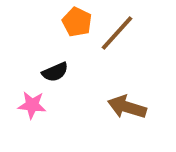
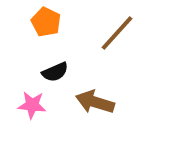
orange pentagon: moved 31 px left
brown arrow: moved 32 px left, 5 px up
